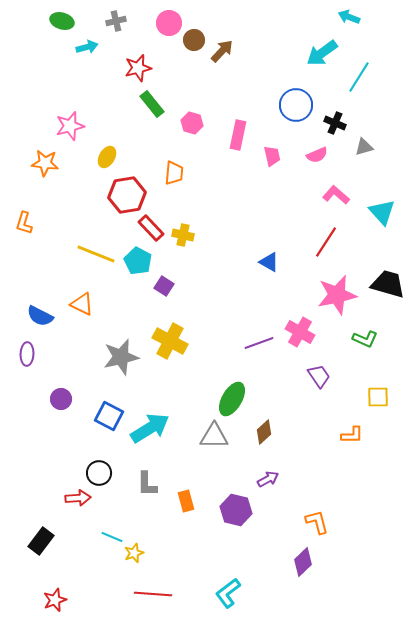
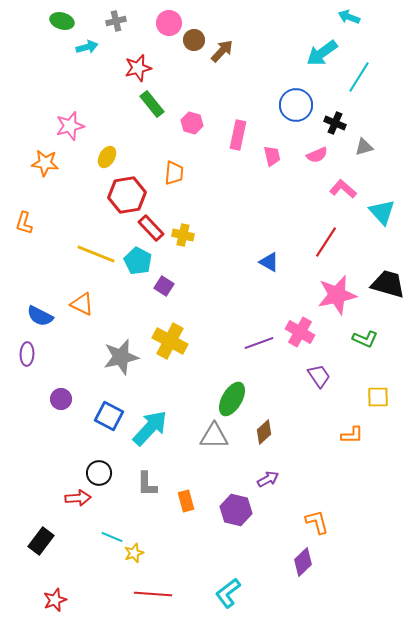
pink L-shape at (336, 195): moved 7 px right, 6 px up
cyan arrow at (150, 428): rotated 15 degrees counterclockwise
